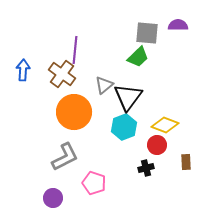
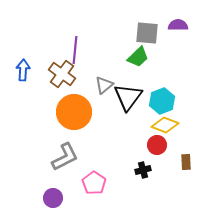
cyan hexagon: moved 38 px right, 26 px up
black cross: moved 3 px left, 2 px down
pink pentagon: rotated 15 degrees clockwise
